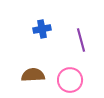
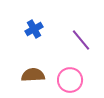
blue cross: moved 8 px left; rotated 18 degrees counterclockwise
purple line: rotated 25 degrees counterclockwise
